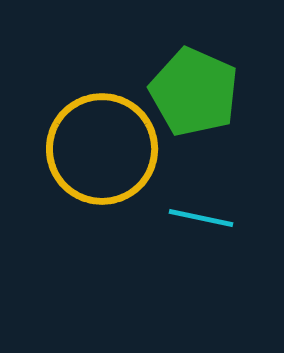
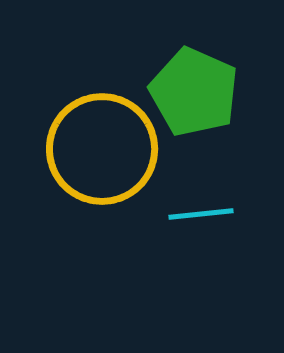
cyan line: moved 4 px up; rotated 18 degrees counterclockwise
